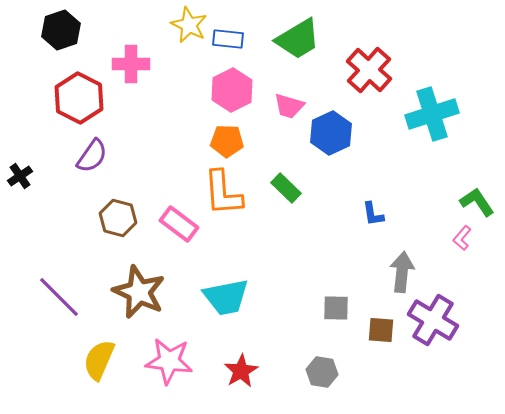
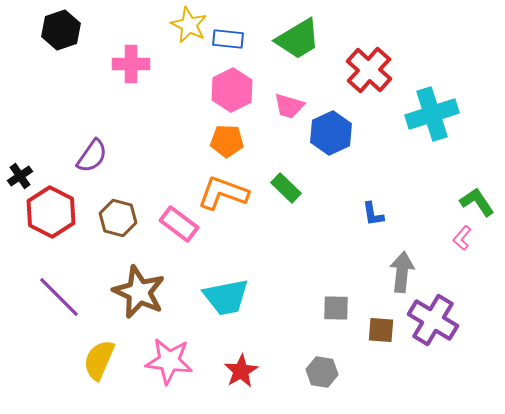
red hexagon: moved 28 px left, 114 px down
orange L-shape: rotated 114 degrees clockwise
